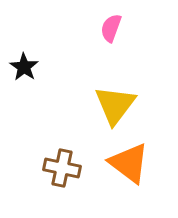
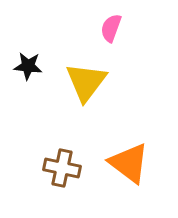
black star: moved 4 px right, 1 px up; rotated 28 degrees counterclockwise
yellow triangle: moved 29 px left, 23 px up
